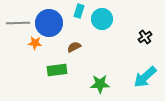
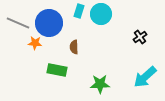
cyan circle: moved 1 px left, 5 px up
gray line: rotated 25 degrees clockwise
black cross: moved 5 px left
brown semicircle: rotated 64 degrees counterclockwise
green rectangle: rotated 18 degrees clockwise
